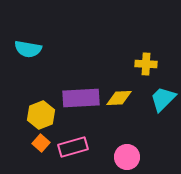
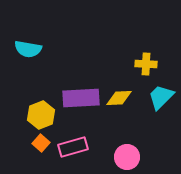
cyan trapezoid: moved 2 px left, 2 px up
